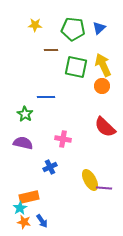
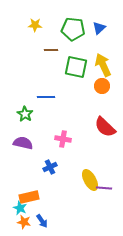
cyan star: rotated 16 degrees counterclockwise
